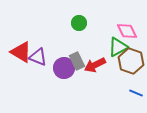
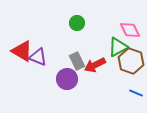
green circle: moved 2 px left
pink diamond: moved 3 px right, 1 px up
red triangle: moved 1 px right, 1 px up
purple circle: moved 3 px right, 11 px down
